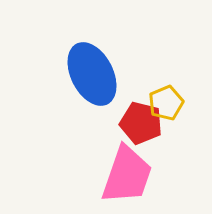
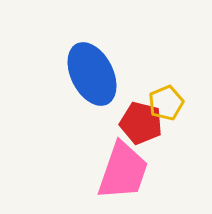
pink trapezoid: moved 4 px left, 4 px up
